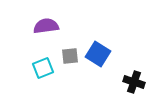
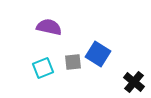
purple semicircle: moved 3 px right, 1 px down; rotated 20 degrees clockwise
gray square: moved 3 px right, 6 px down
black cross: rotated 20 degrees clockwise
